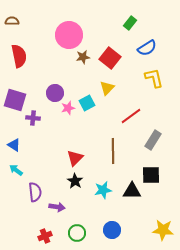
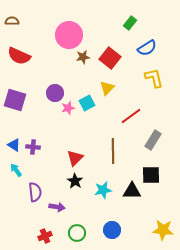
red semicircle: rotated 125 degrees clockwise
purple cross: moved 29 px down
cyan arrow: rotated 16 degrees clockwise
